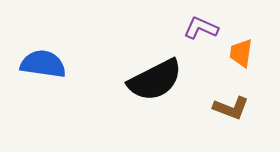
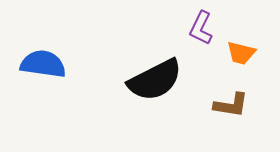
purple L-shape: rotated 88 degrees counterclockwise
orange trapezoid: rotated 84 degrees counterclockwise
brown L-shape: moved 3 px up; rotated 12 degrees counterclockwise
